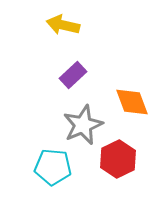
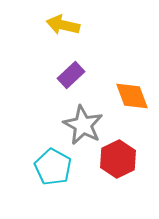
purple rectangle: moved 2 px left
orange diamond: moved 6 px up
gray star: rotated 21 degrees counterclockwise
cyan pentagon: rotated 24 degrees clockwise
